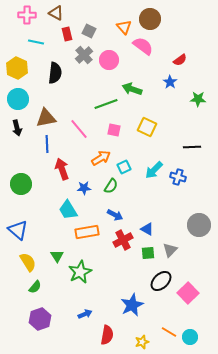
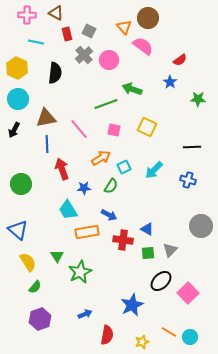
brown circle at (150, 19): moved 2 px left, 1 px up
black arrow at (17, 128): moved 3 px left, 2 px down; rotated 42 degrees clockwise
blue cross at (178, 177): moved 10 px right, 3 px down
blue arrow at (115, 215): moved 6 px left
gray circle at (199, 225): moved 2 px right, 1 px down
red cross at (123, 240): rotated 36 degrees clockwise
